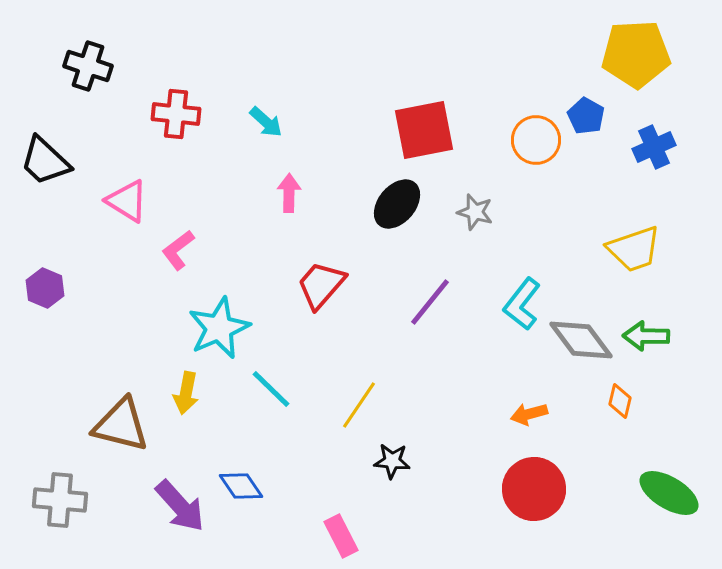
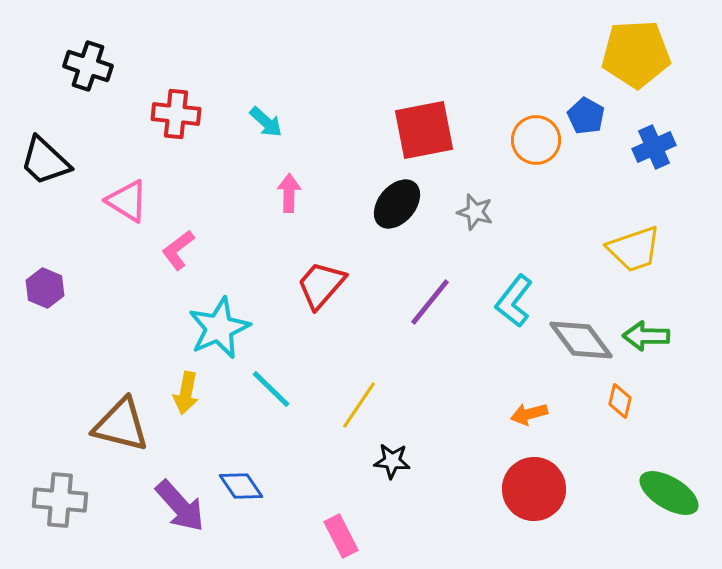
cyan L-shape: moved 8 px left, 3 px up
